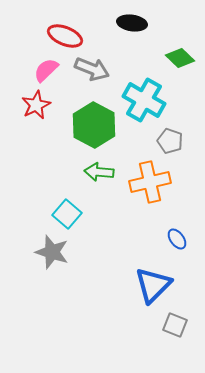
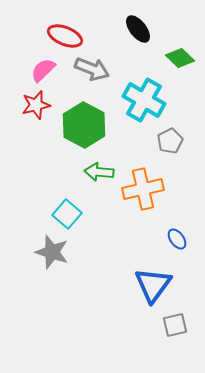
black ellipse: moved 6 px right, 6 px down; rotated 44 degrees clockwise
pink semicircle: moved 3 px left
red star: rotated 12 degrees clockwise
green hexagon: moved 10 px left
gray pentagon: rotated 25 degrees clockwise
orange cross: moved 7 px left, 7 px down
blue triangle: rotated 9 degrees counterclockwise
gray square: rotated 35 degrees counterclockwise
